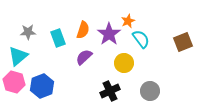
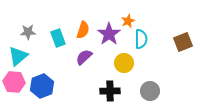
cyan semicircle: rotated 36 degrees clockwise
pink hexagon: rotated 10 degrees counterclockwise
black cross: rotated 24 degrees clockwise
